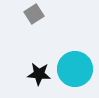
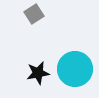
black star: moved 1 px left, 1 px up; rotated 15 degrees counterclockwise
